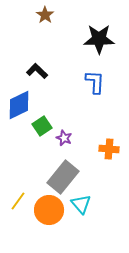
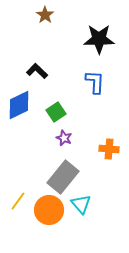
green square: moved 14 px right, 14 px up
